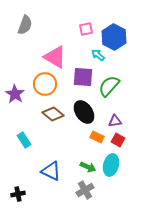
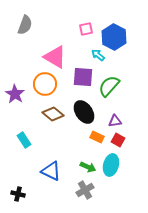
black cross: rotated 24 degrees clockwise
